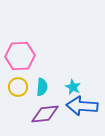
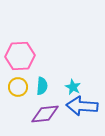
cyan semicircle: moved 1 px up
